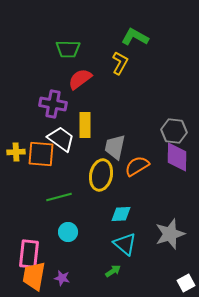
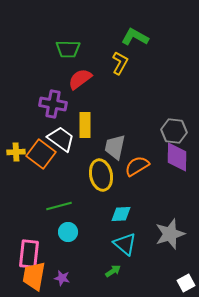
orange square: rotated 32 degrees clockwise
yellow ellipse: rotated 24 degrees counterclockwise
green line: moved 9 px down
